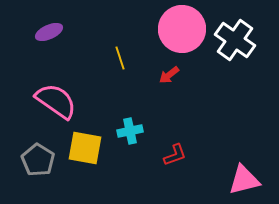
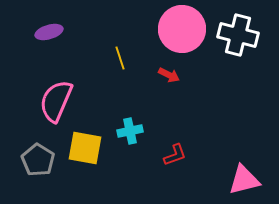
purple ellipse: rotated 8 degrees clockwise
white cross: moved 3 px right, 5 px up; rotated 21 degrees counterclockwise
red arrow: rotated 115 degrees counterclockwise
pink semicircle: rotated 102 degrees counterclockwise
